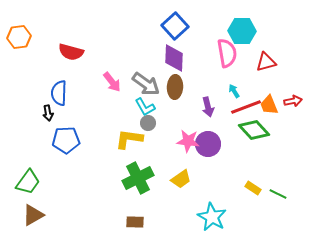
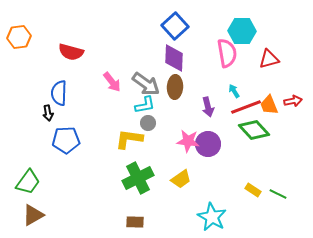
red triangle: moved 3 px right, 3 px up
cyan L-shape: moved 2 px up; rotated 70 degrees counterclockwise
yellow rectangle: moved 2 px down
